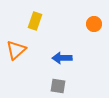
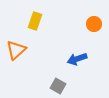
blue arrow: moved 15 px right, 1 px down; rotated 18 degrees counterclockwise
gray square: rotated 21 degrees clockwise
